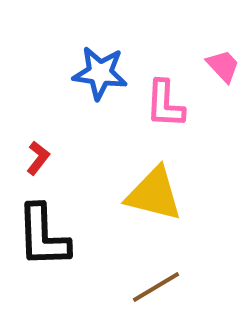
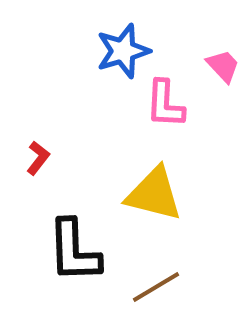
blue star: moved 23 px right, 22 px up; rotated 24 degrees counterclockwise
black L-shape: moved 31 px right, 15 px down
